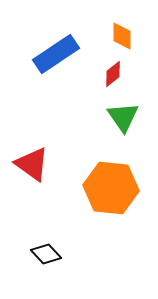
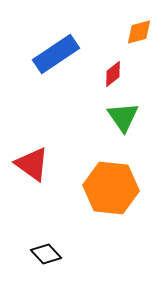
orange diamond: moved 17 px right, 4 px up; rotated 76 degrees clockwise
